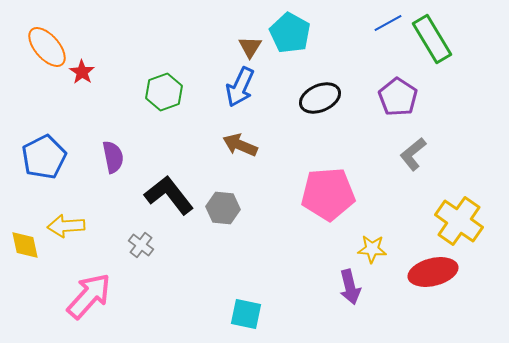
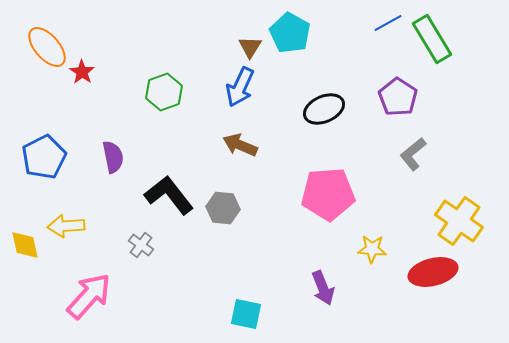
black ellipse: moved 4 px right, 11 px down
purple arrow: moved 27 px left, 1 px down; rotated 8 degrees counterclockwise
